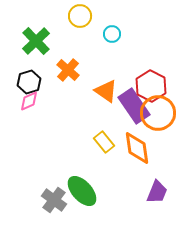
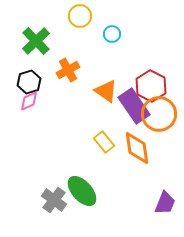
orange cross: rotated 20 degrees clockwise
orange circle: moved 1 px right, 1 px down
purple trapezoid: moved 8 px right, 11 px down
